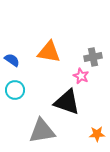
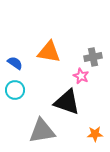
blue semicircle: moved 3 px right, 3 px down
orange star: moved 2 px left
